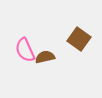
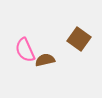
brown semicircle: moved 3 px down
